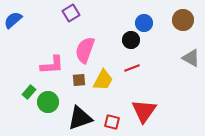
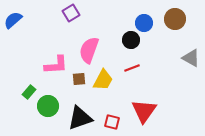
brown circle: moved 8 px left, 1 px up
pink semicircle: moved 4 px right
pink L-shape: moved 4 px right
brown square: moved 1 px up
green circle: moved 4 px down
